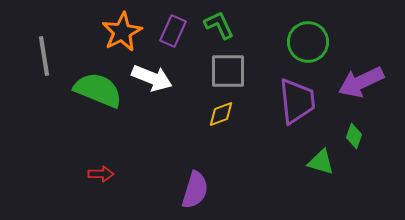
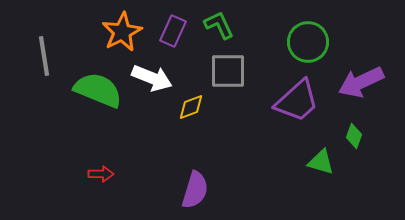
purple trapezoid: rotated 54 degrees clockwise
yellow diamond: moved 30 px left, 7 px up
